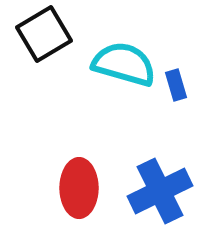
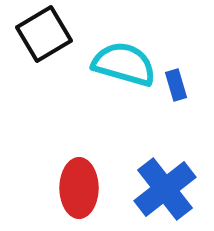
blue cross: moved 5 px right, 2 px up; rotated 12 degrees counterclockwise
